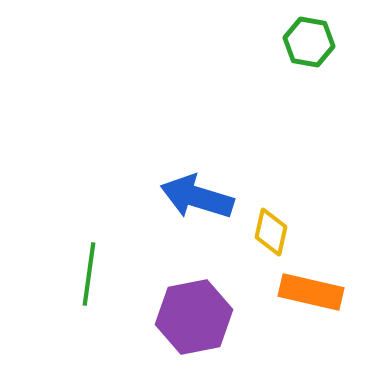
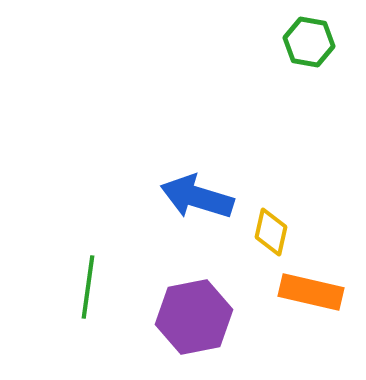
green line: moved 1 px left, 13 px down
